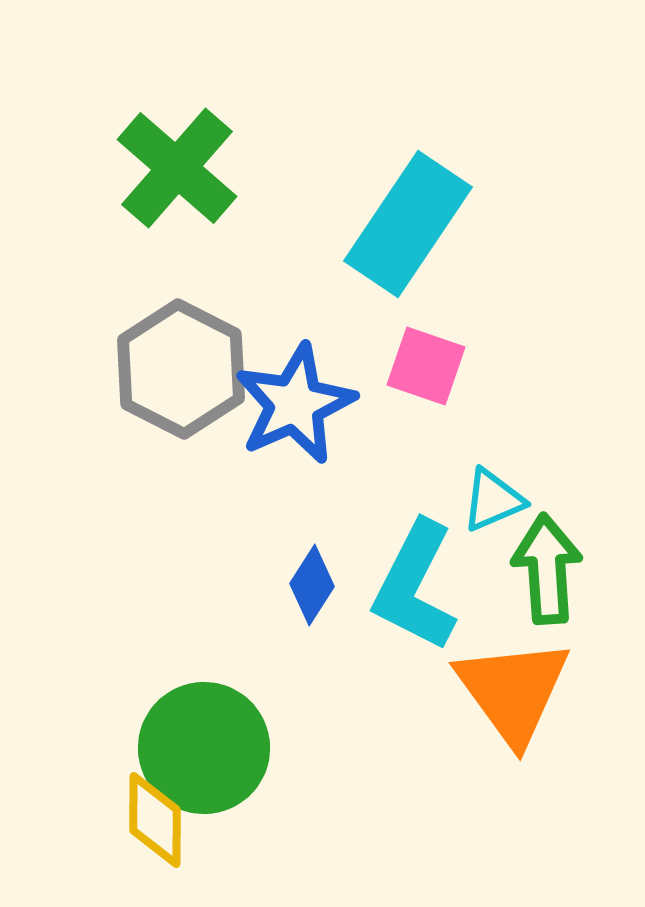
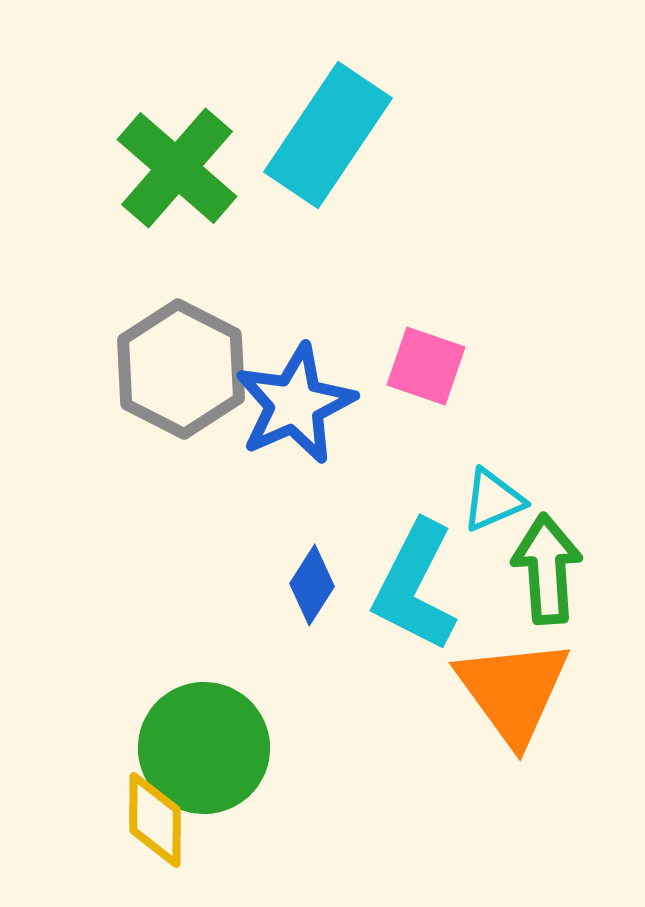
cyan rectangle: moved 80 px left, 89 px up
